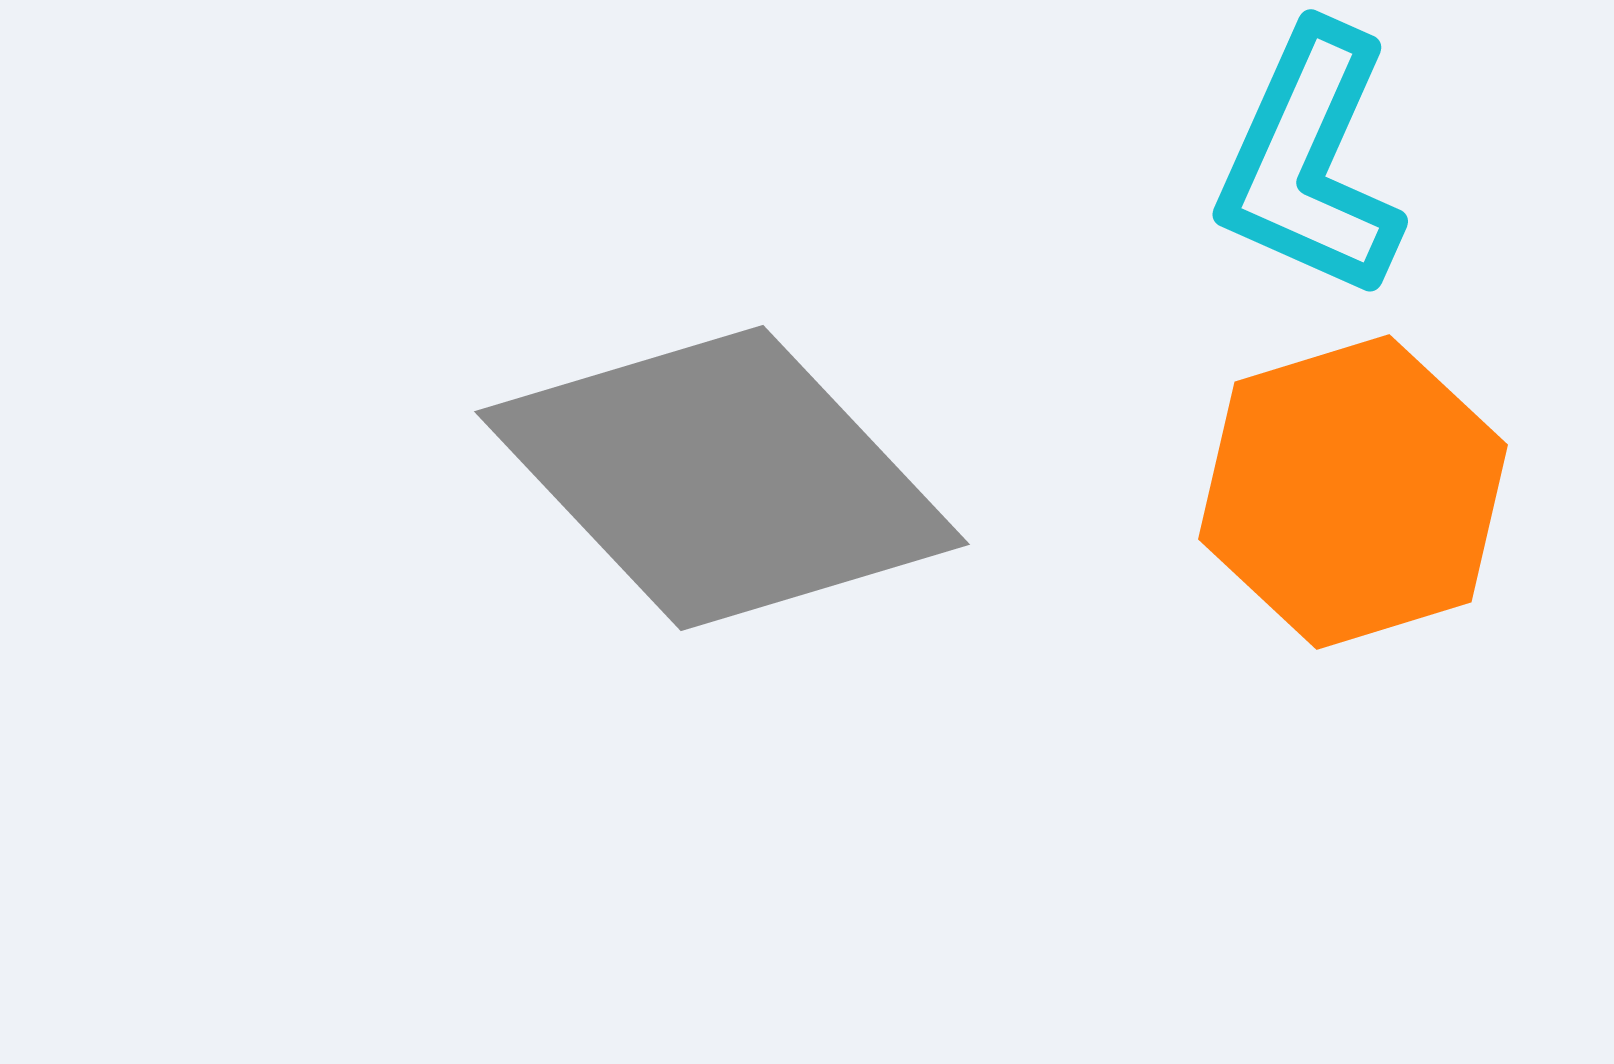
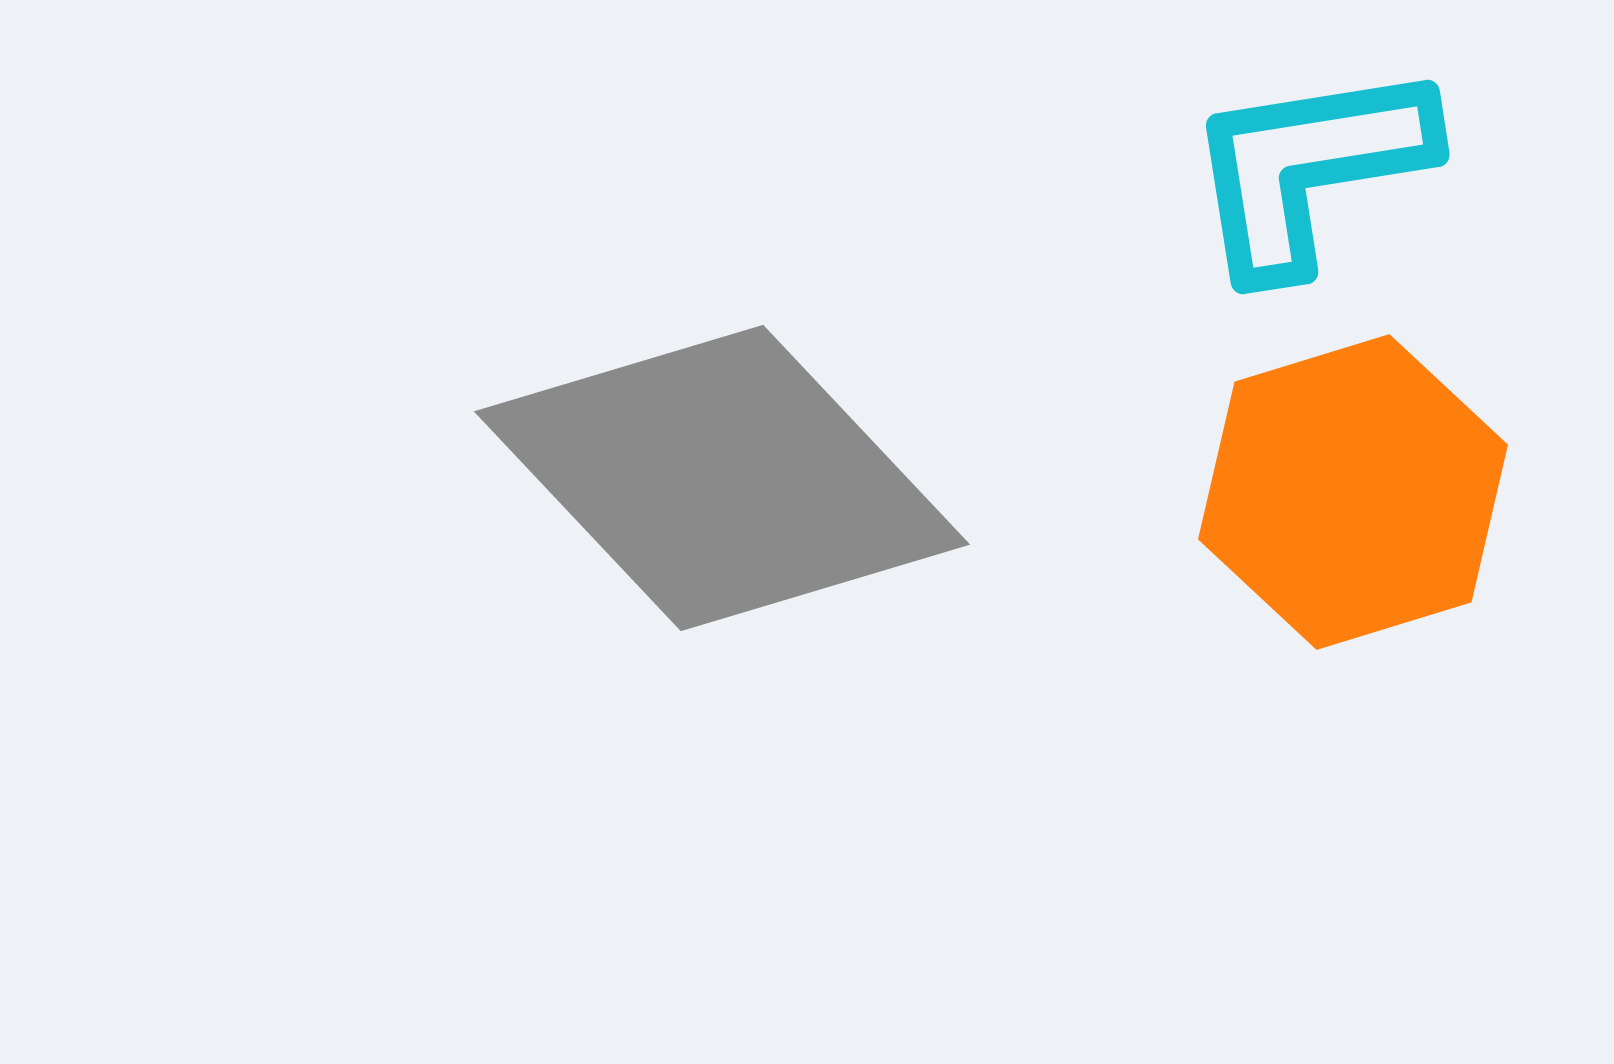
cyan L-shape: moved 1 px left, 6 px down; rotated 57 degrees clockwise
